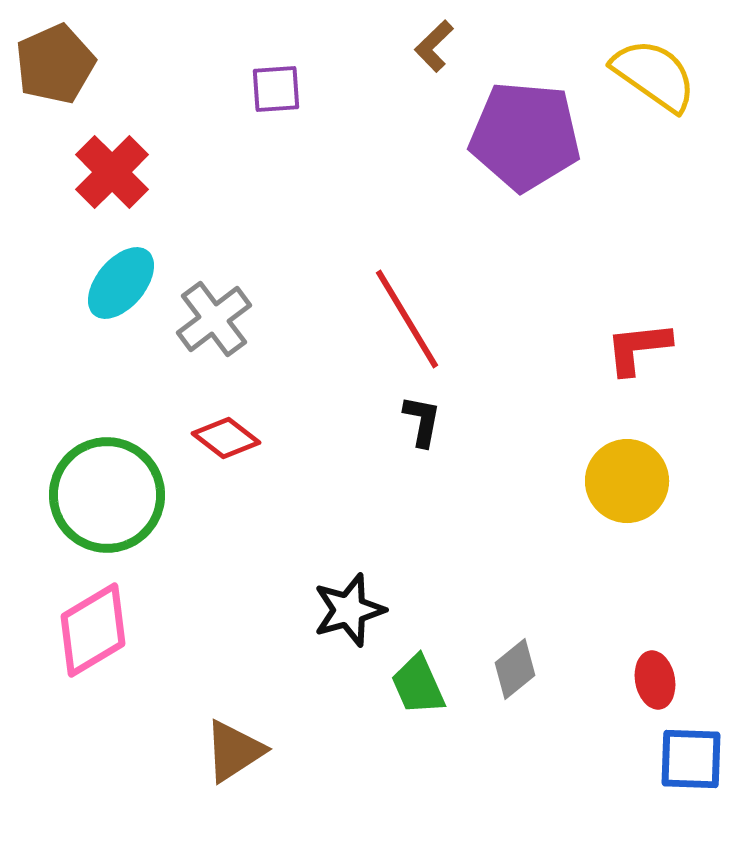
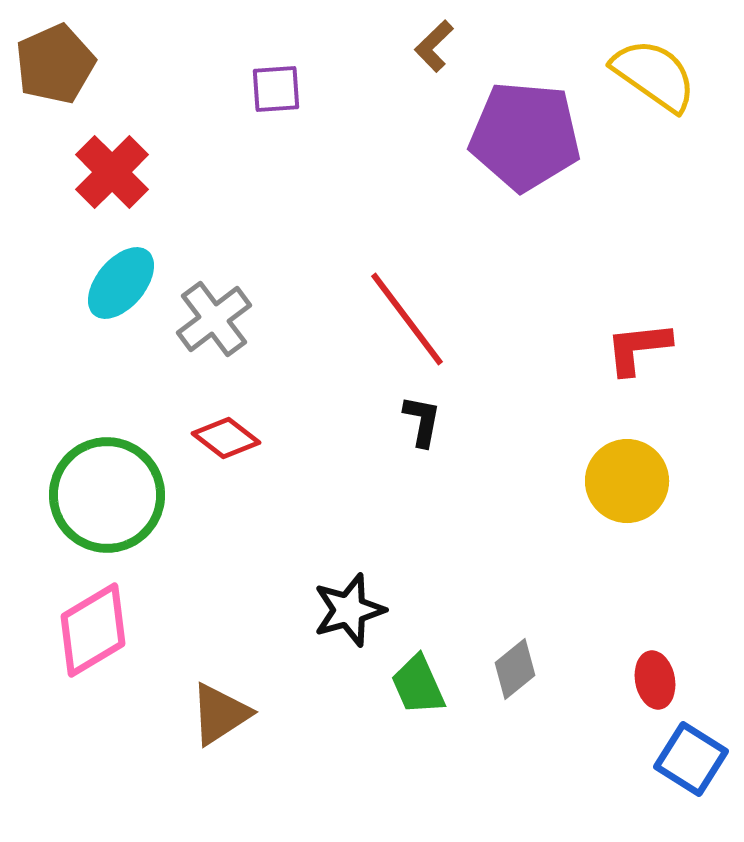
red line: rotated 6 degrees counterclockwise
brown triangle: moved 14 px left, 37 px up
blue square: rotated 30 degrees clockwise
